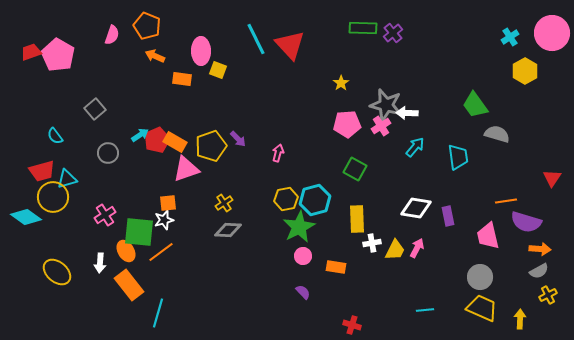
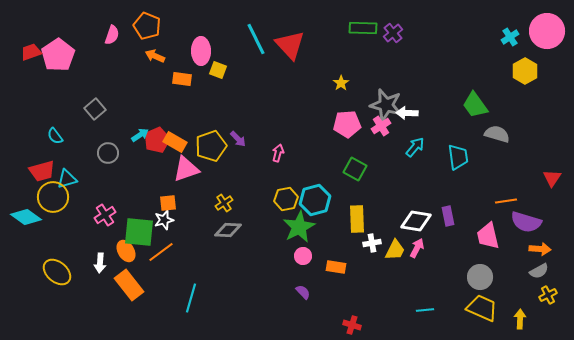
pink circle at (552, 33): moved 5 px left, 2 px up
pink pentagon at (58, 55): rotated 8 degrees clockwise
white diamond at (416, 208): moved 13 px down
cyan line at (158, 313): moved 33 px right, 15 px up
